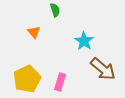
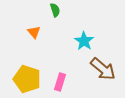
yellow pentagon: rotated 28 degrees counterclockwise
